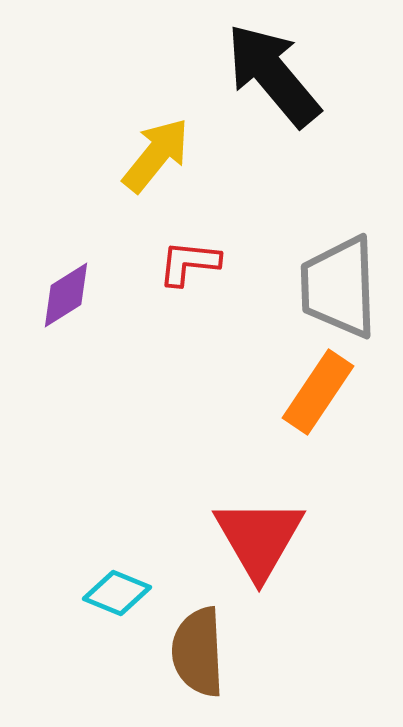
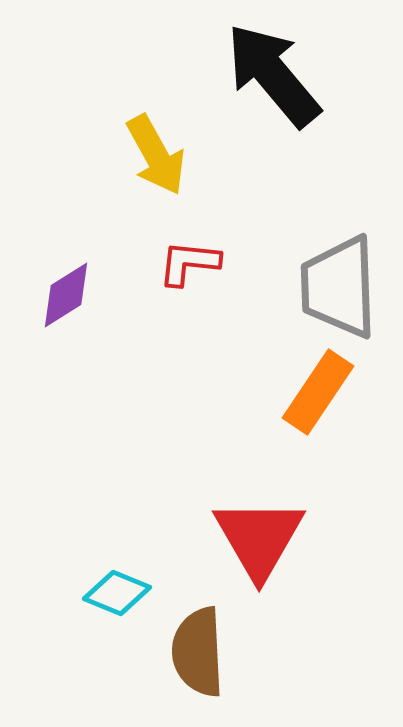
yellow arrow: rotated 112 degrees clockwise
